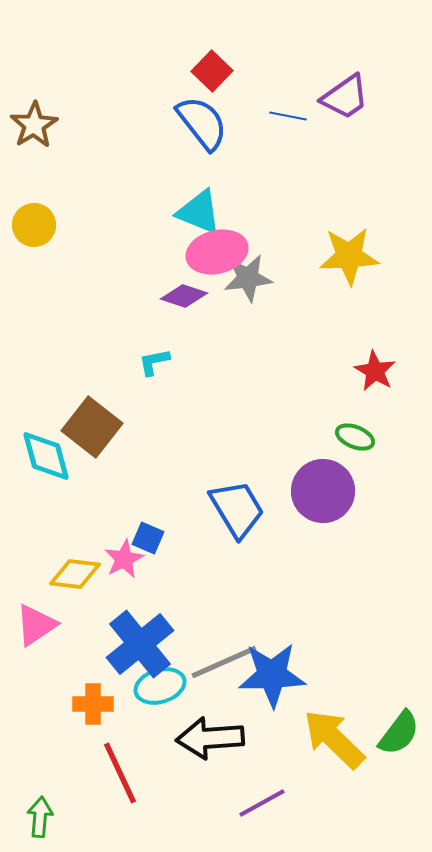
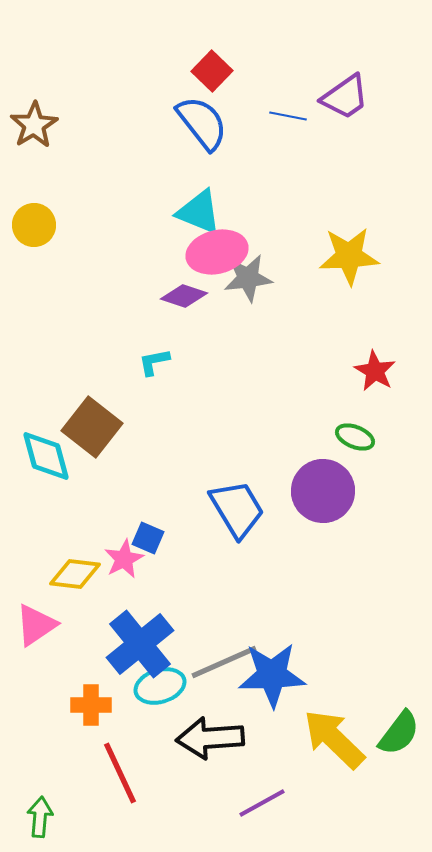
orange cross: moved 2 px left, 1 px down
